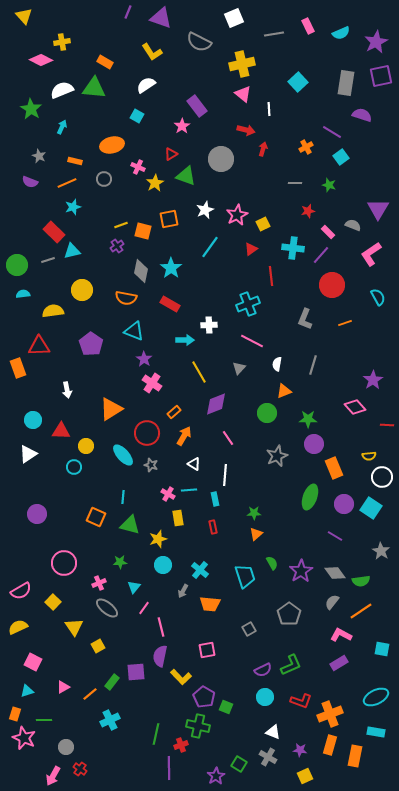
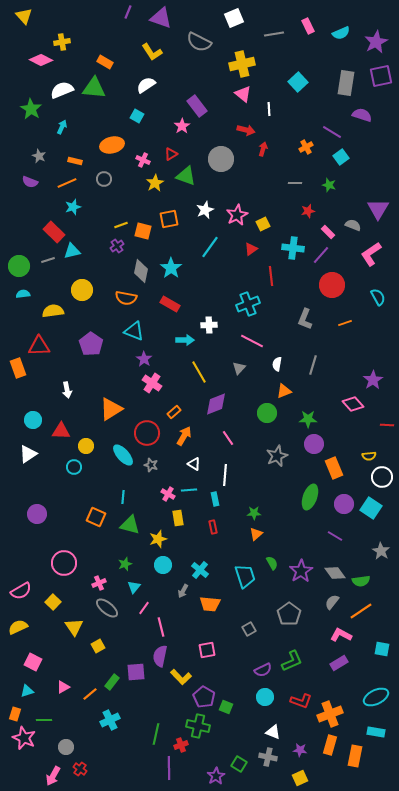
pink cross at (138, 167): moved 5 px right, 7 px up
green circle at (17, 265): moved 2 px right, 1 px down
pink diamond at (355, 407): moved 2 px left, 3 px up
green star at (120, 562): moved 5 px right, 2 px down; rotated 16 degrees counterclockwise
green L-shape at (291, 665): moved 1 px right, 4 px up
gray cross at (268, 757): rotated 18 degrees counterclockwise
yellow square at (305, 776): moved 5 px left, 2 px down
